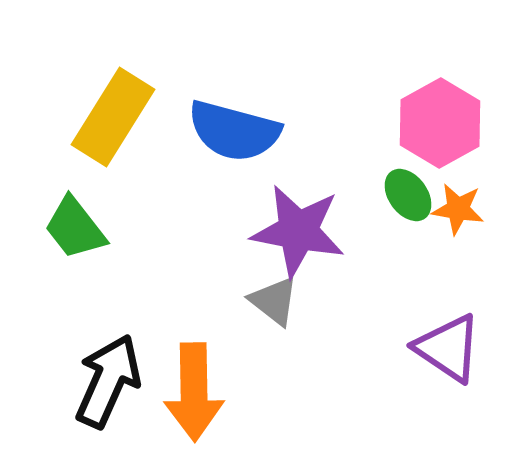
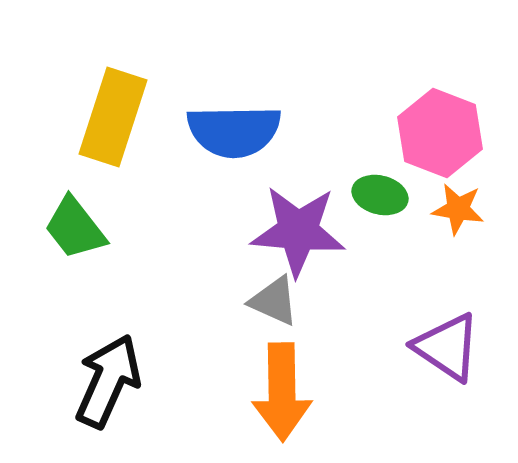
yellow rectangle: rotated 14 degrees counterclockwise
pink hexagon: moved 10 px down; rotated 10 degrees counterclockwise
blue semicircle: rotated 16 degrees counterclockwise
green ellipse: moved 28 px left; rotated 40 degrees counterclockwise
purple star: rotated 6 degrees counterclockwise
gray triangle: rotated 14 degrees counterclockwise
purple triangle: moved 1 px left, 1 px up
orange arrow: moved 88 px right
